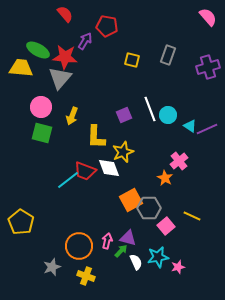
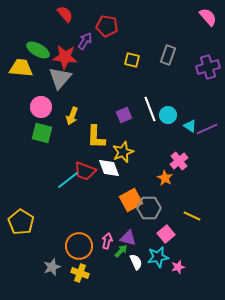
pink square: moved 8 px down
yellow cross: moved 6 px left, 3 px up
